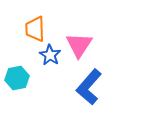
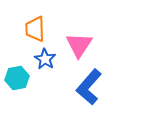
blue star: moved 5 px left, 4 px down
